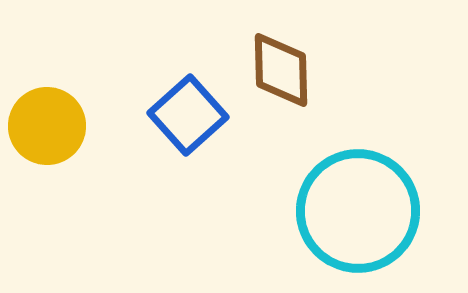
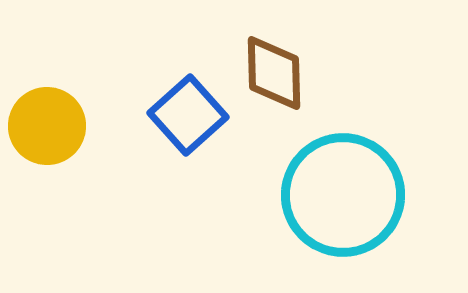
brown diamond: moved 7 px left, 3 px down
cyan circle: moved 15 px left, 16 px up
